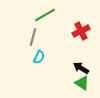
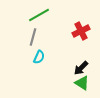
green line: moved 6 px left
black arrow: rotated 77 degrees counterclockwise
